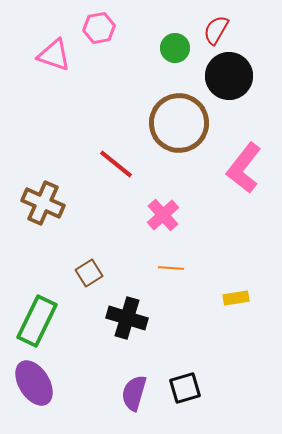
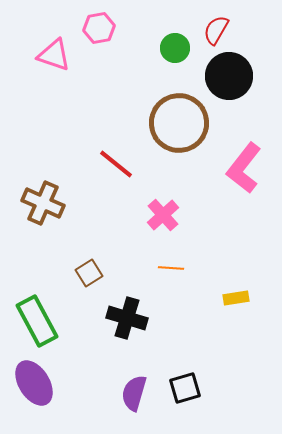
green rectangle: rotated 54 degrees counterclockwise
